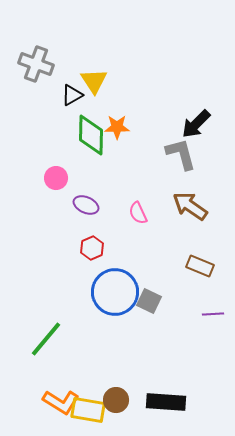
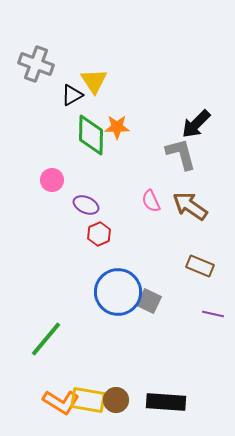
pink circle: moved 4 px left, 2 px down
pink semicircle: moved 13 px right, 12 px up
red hexagon: moved 7 px right, 14 px up
blue circle: moved 3 px right
purple line: rotated 15 degrees clockwise
yellow rectangle: moved 10 px up
